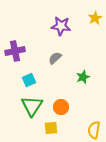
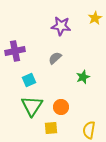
yellow semicircle: moved 5 px left
